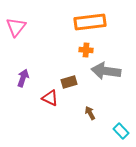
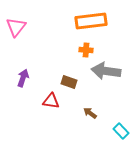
orange rectangle: moved 1 px right, 1 px up
brown rectangle: rotated 35 degrees clockwise
red triangle: moved 1 px right, 3 px down; rotated 18 degrees counterclockwise
brown arrow: rotated 24 degrees counterclockwise
